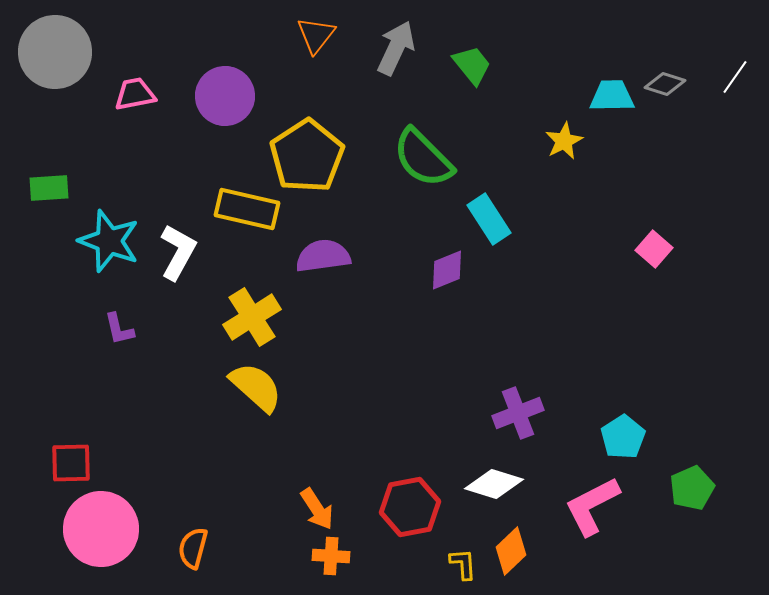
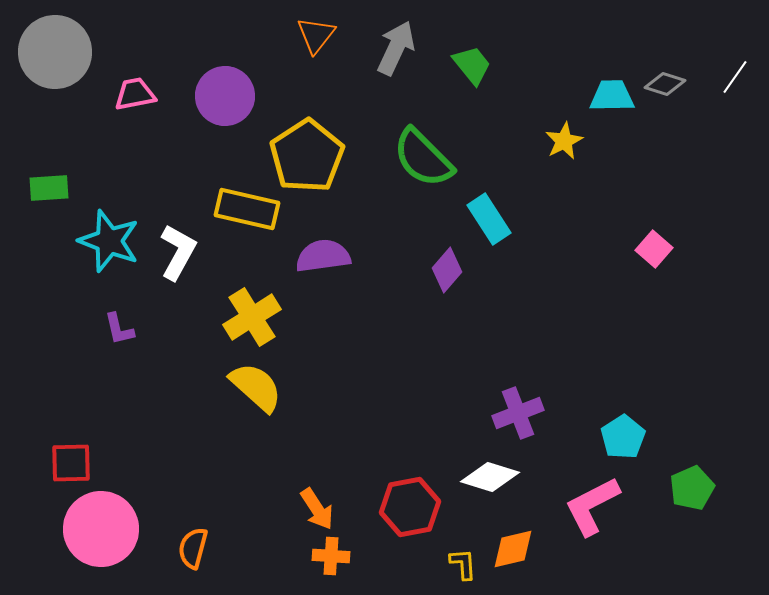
purple diamond: rotated 27 degrees counterclockwise
white diamond: moved 4 px left, 7 px up
orange diamond: moved 2 px right, 2 px up; rotated 30 degrees clockwise
